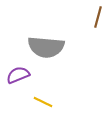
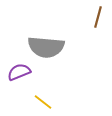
purple semicircle: moved 1 px right, 3 px up
yellow line: rotated 12 degrees clockwise
